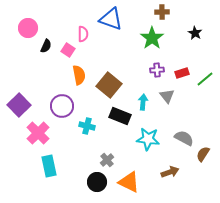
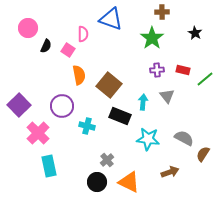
red rectangle: moved 1 px right, 3 px up; rotated 32 degrees clockwise
